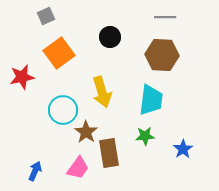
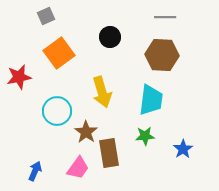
red star: moved 3 px left
cyan circle: moved 6 px left, 1 px down
